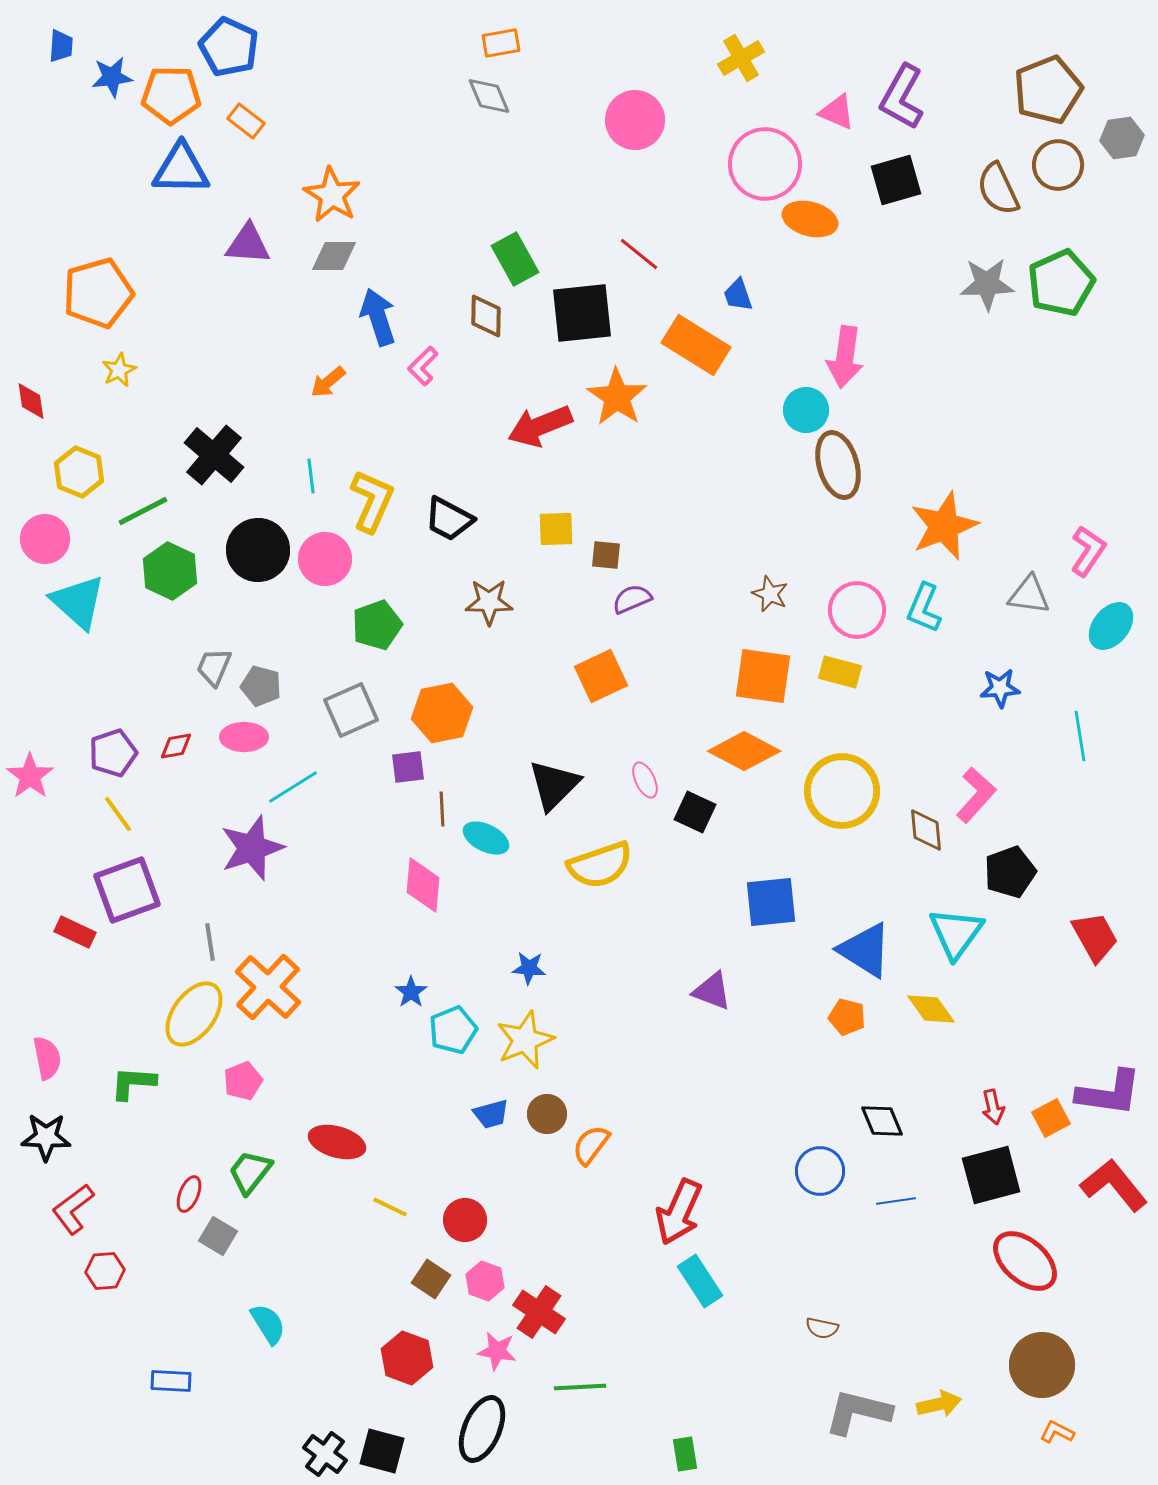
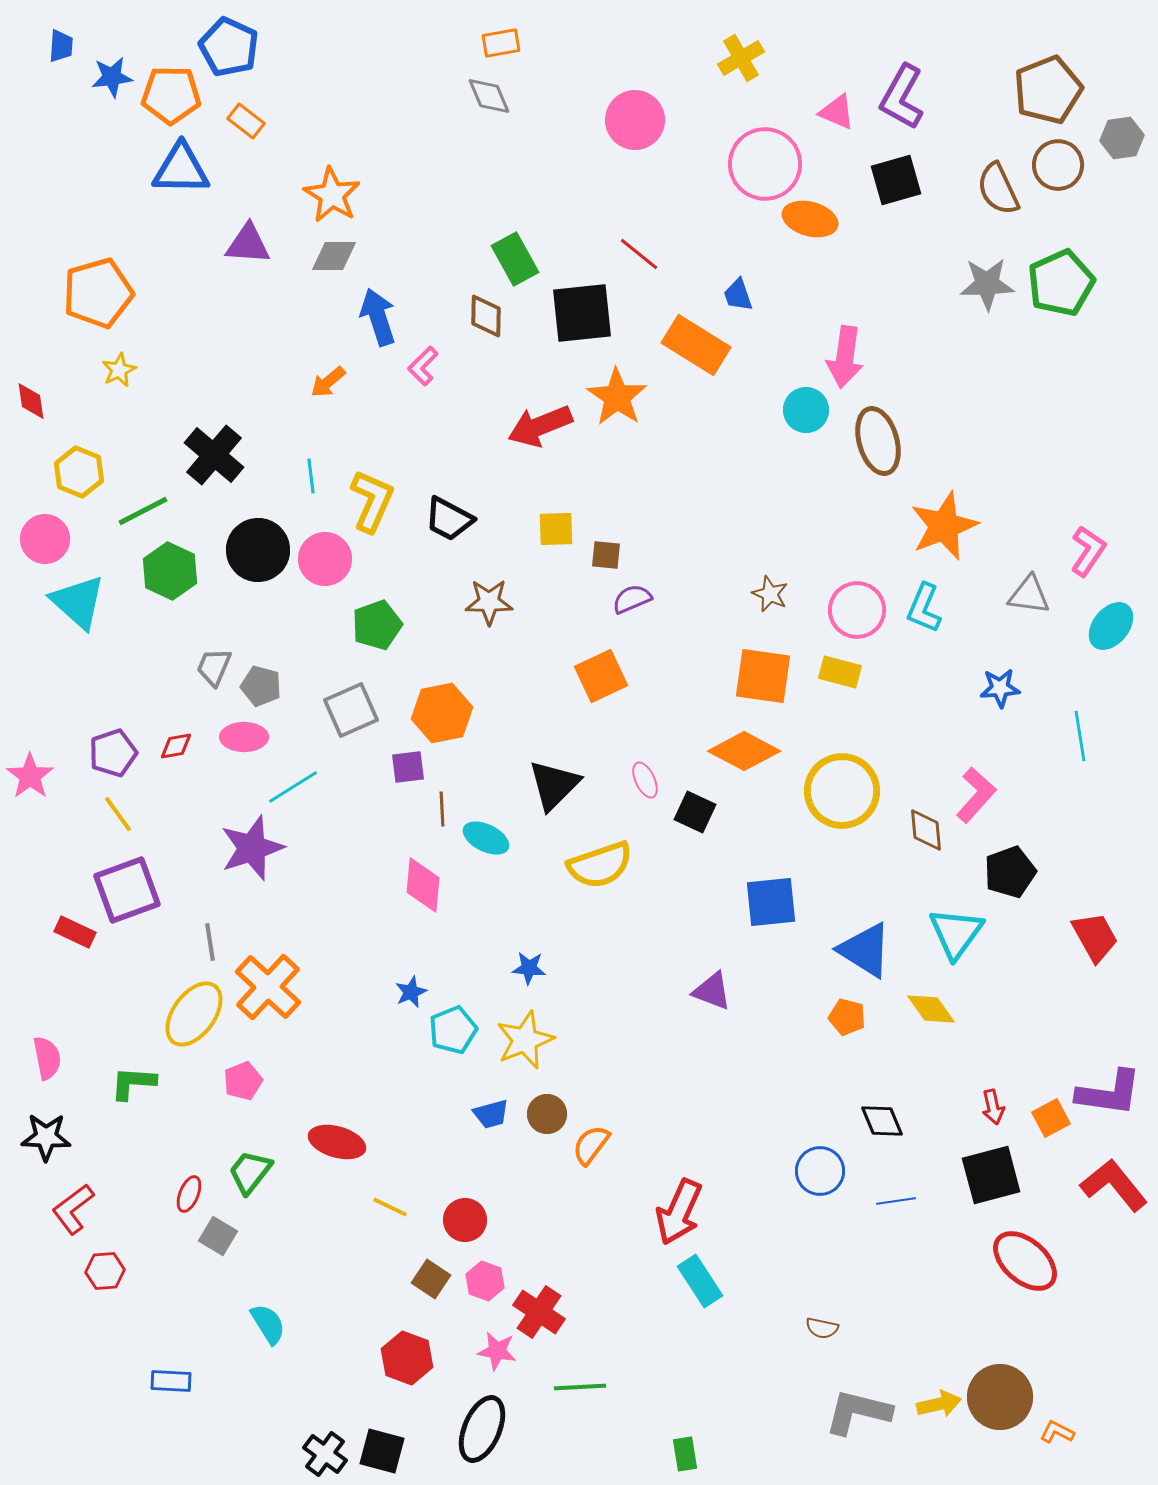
brown ellipse at (838, 465): moved 40 px right, 24 px up
blue star at (411, 992): rotated 12 degrees clockwise
brown circle at (1042, 1365): moved 42 px left, 32 px down
